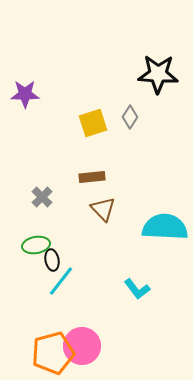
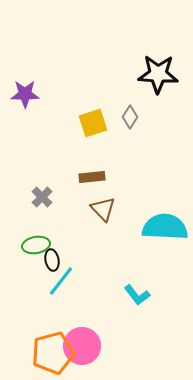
cyan L-shape: moved 6 px down
